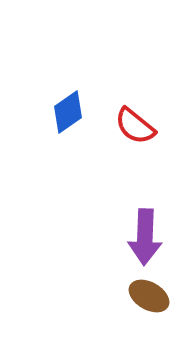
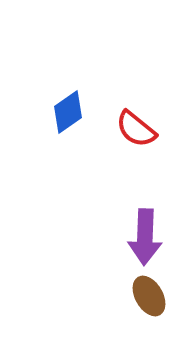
red semicircle: moved 1 px right, 3 px down
brown ellipse: rotated 30 degrees clockwise
